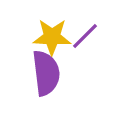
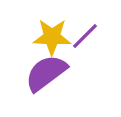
purple semicircle: rotated 120 degrees counterclockwise
